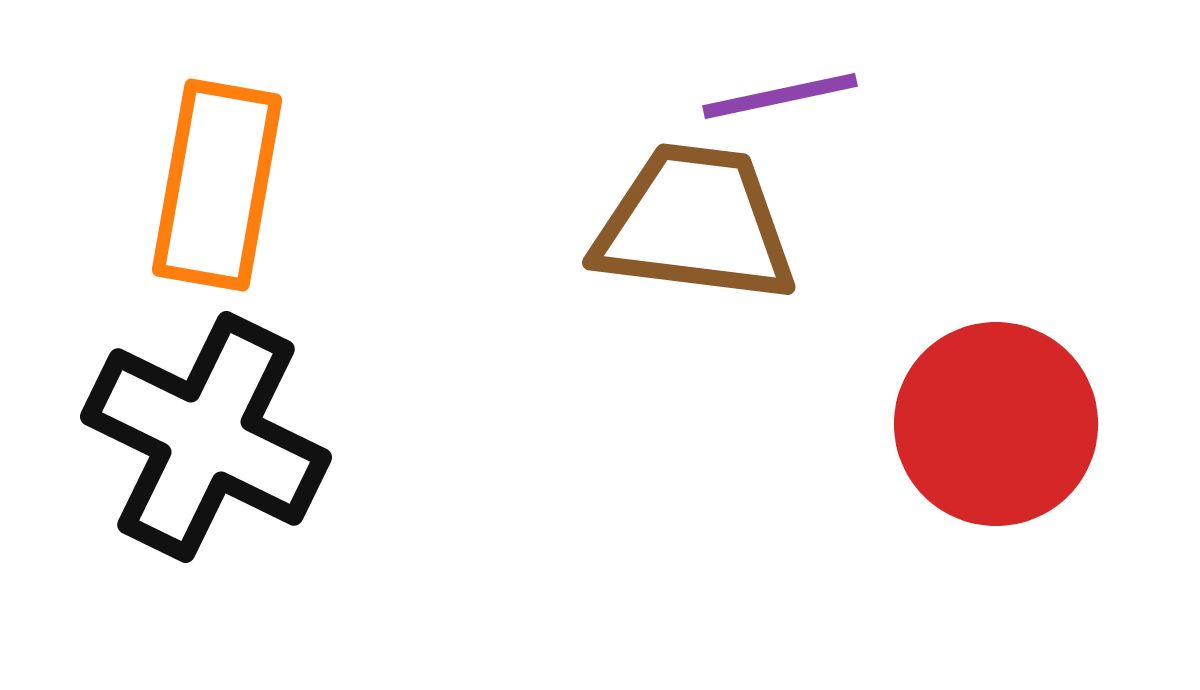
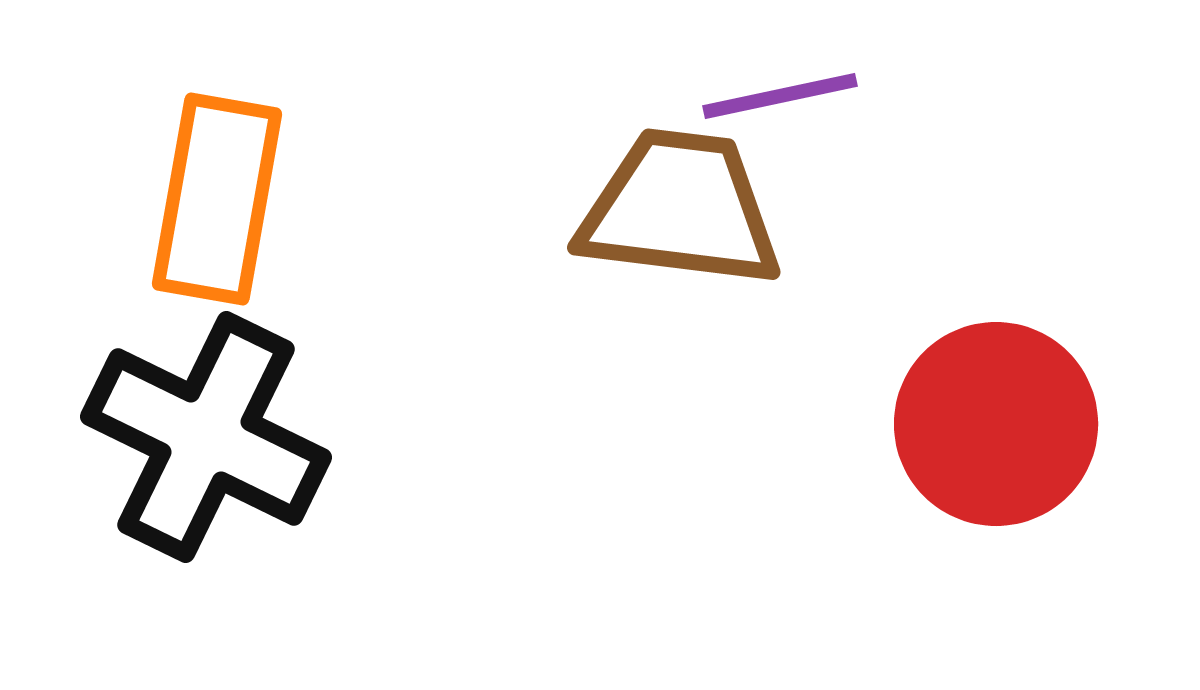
orange rectangle: moved 14 px down
brown trapezoid: moved 15 px left, 15 px up
